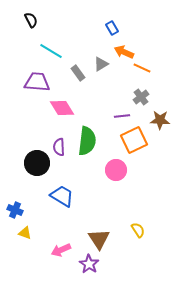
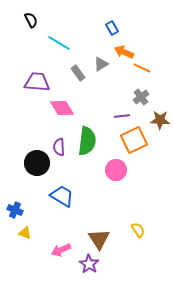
cyan line: moved 8 px right, 8 px up
